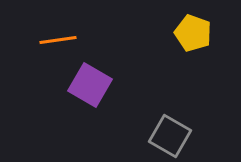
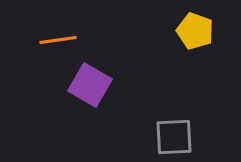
yellow pentagon: moved 2 px right, 2 px up
gray square: moved 4 px right, 1 px down; rotated 33 degrees counterclockwise
